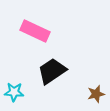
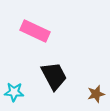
black trapezoid: moved 2 px right, 5 px down; rotated 96 degrees clockwise
